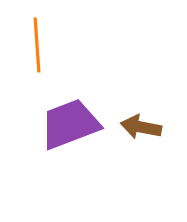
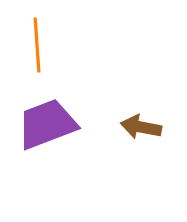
purple trapezoid: moved 23 px left
